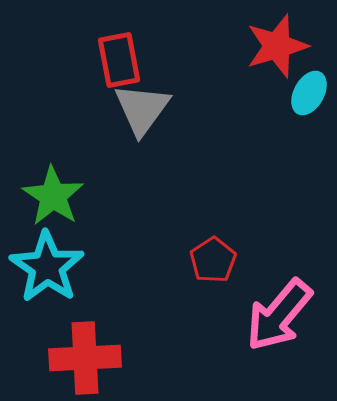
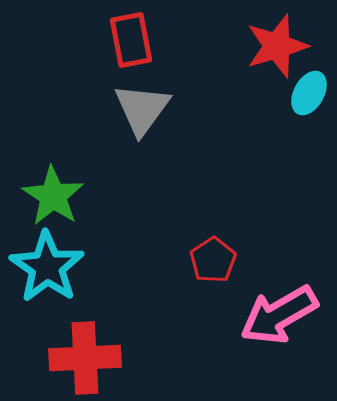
red rectangle: moved 12 px right, 20 px up
pink arrow: rotated 20 degrees clockwise
